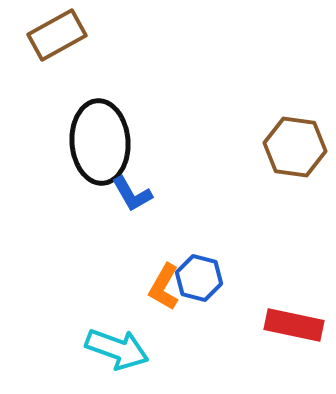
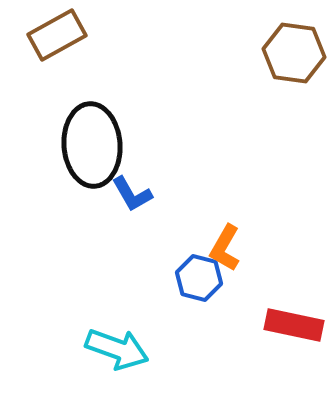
black ellipse: moved 8 px left, 3 px down
brown hexagon: moved 1 px left, 94 px up
orange L-shape: moved 61 px right, 39 px up
